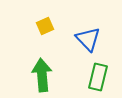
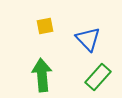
yellow square: rotated 12 degrees clockwise
green rectangle: rotated 28 degrees clockwise
